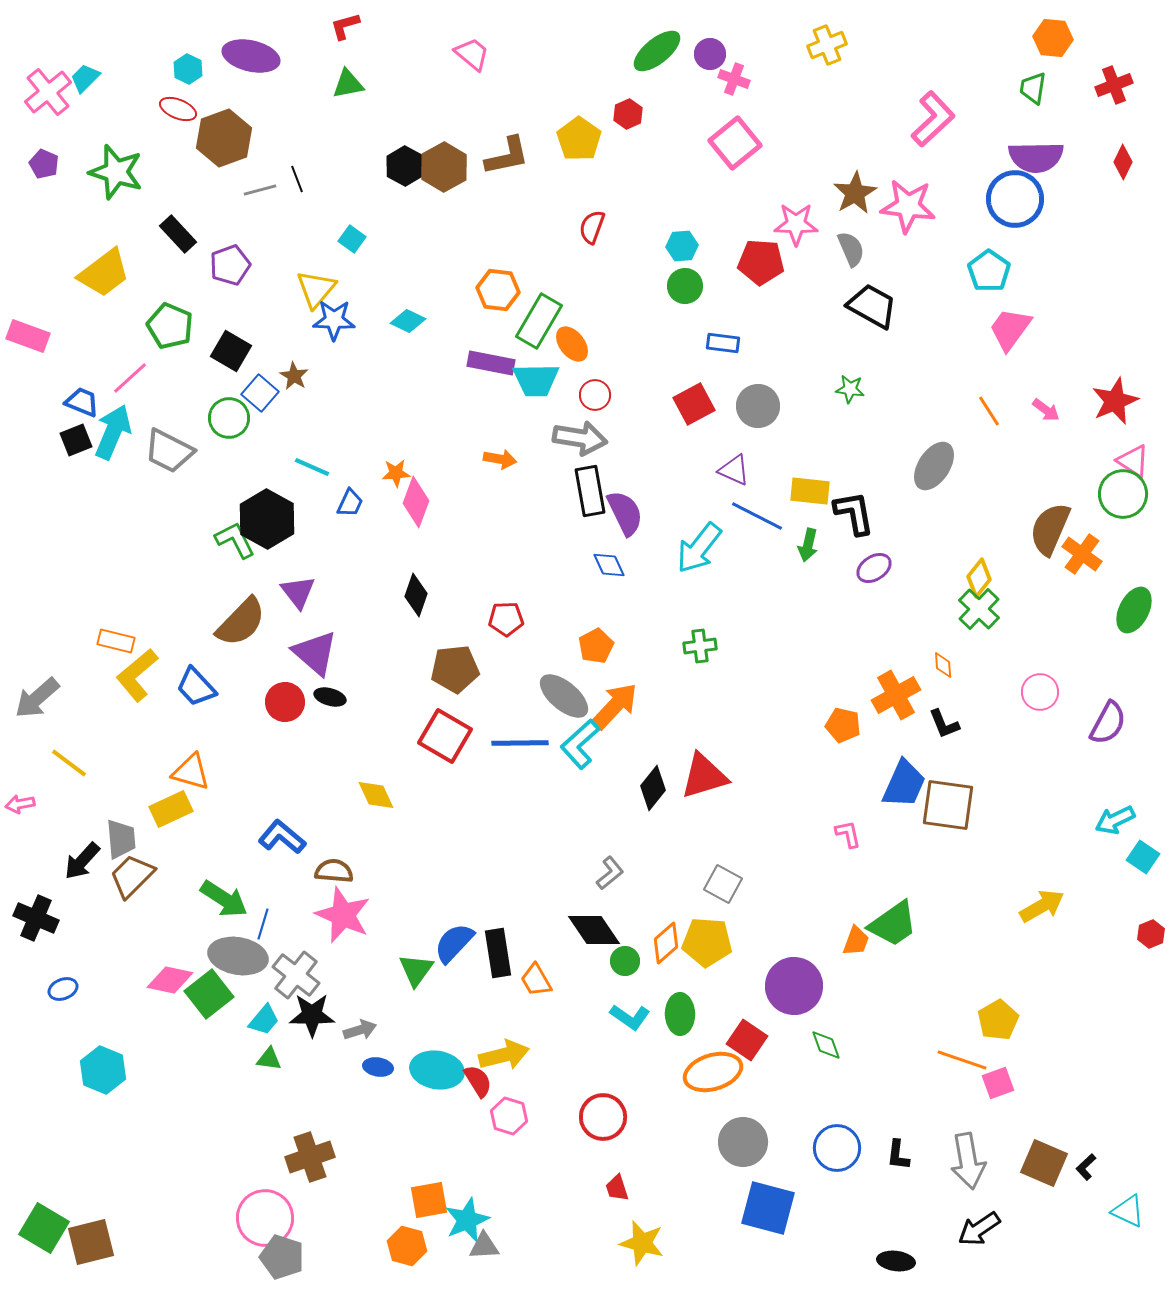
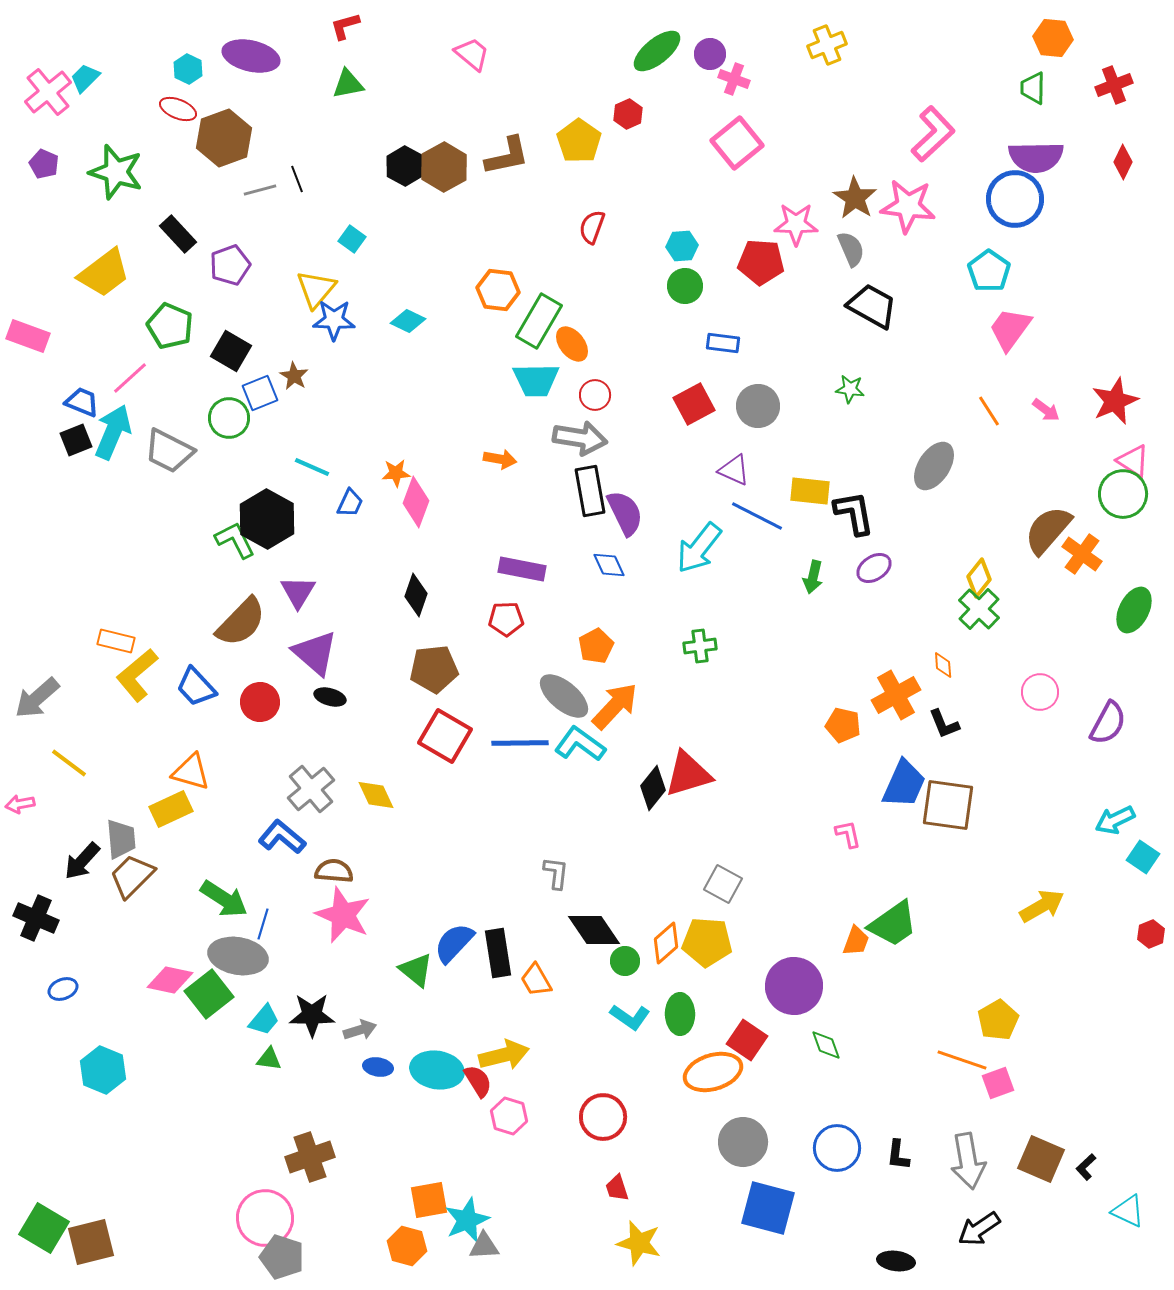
green trapezoid at (1033, 88): rotated 8 degrees counterclockwise
pink L-shape at (933, 119): moved 15 px down
yellow pentagon at (579, 139): moved 2 px down
pink square at (735, 143): moved 2 px right
brown star at (855, 193): moved 5 px down; rotated 9 degrees counterclockwise
purple rectangle at (491, 363): moved 31 px right, 206 px down
blue square at (260, 393): rotated 27 degrees clockwise
brown semicircle at (1050, 529): moved 2 px left, 1 px down; rotated 18 degrees clockwise
green arrow at (808, 545): moved 5 px right, 32 px down
purple triangle at (298, 592): rotated 9 degrees clockwise
brown pentagon at (455, 669): moved 21 px left
red circle at (285, 702): moved 25 px left
cyan L-shape at (580, 744): rotated 78 degrees clockwise
red triangle at (704, 776): moved 16 px left, 2 px up
gray L-shape at (610, 873): moved 54 px left; rotated 44 degrees counterclockwise
green triangle at (416, 970): rotated 27 degrees counterclockwise
gray cross at (296, 975): moved 15 px right, 186 px up; rotated 12 degrees clockwise
brown square at (1044, 1163): moved 3 px left, 4 px up
yellow star at (642, 1243): moved 3 px left
